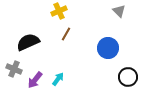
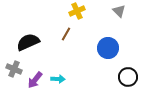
yellow cross: moved 18 px right
cyan arrow: rotated 56 degrees clockwise
